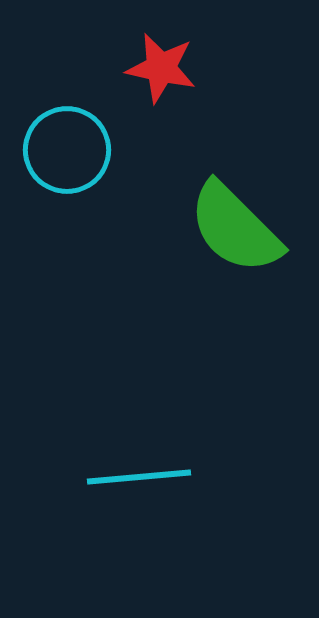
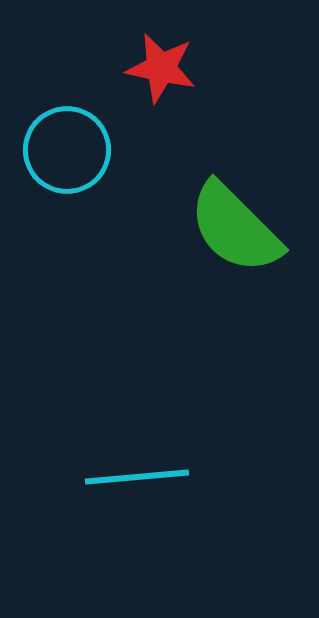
cyan line: moved 2 px left
